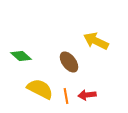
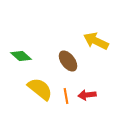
brown ellipse: moved 1 px left, 1 px up
yellow semicircle: rotated 12 degrees clockwise
